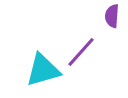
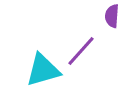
purple line: moved 1 px up
